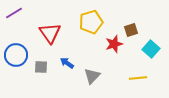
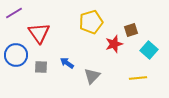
red triangle: moved 11 px left
cyan square: moved 2 px left, 1 px down
